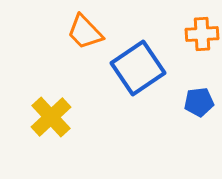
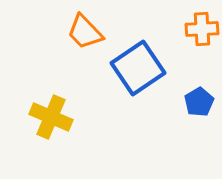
orange cross: moved 5 px up
blue pentagon: rotated 24 degrees counterclockwise
yellow cross: rotated 24 degrees counterclockwise
